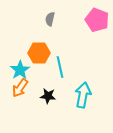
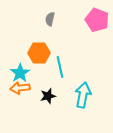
cyan star: moved 3 px down
orange arrow: rotated 48 degrees clockwise
black star: rotated 21 degrees counterclockwise
